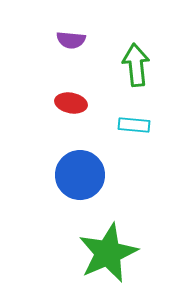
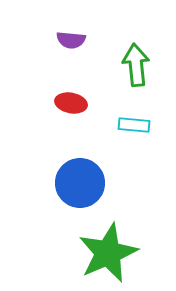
blue circle: moved 8 px down
